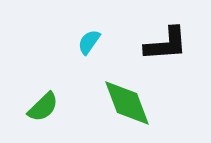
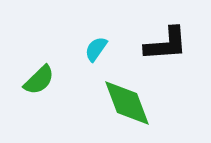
cyan semicircle: moved 7 px right, 7 px down
green semicircle: moved 4 px left, 27 px up
